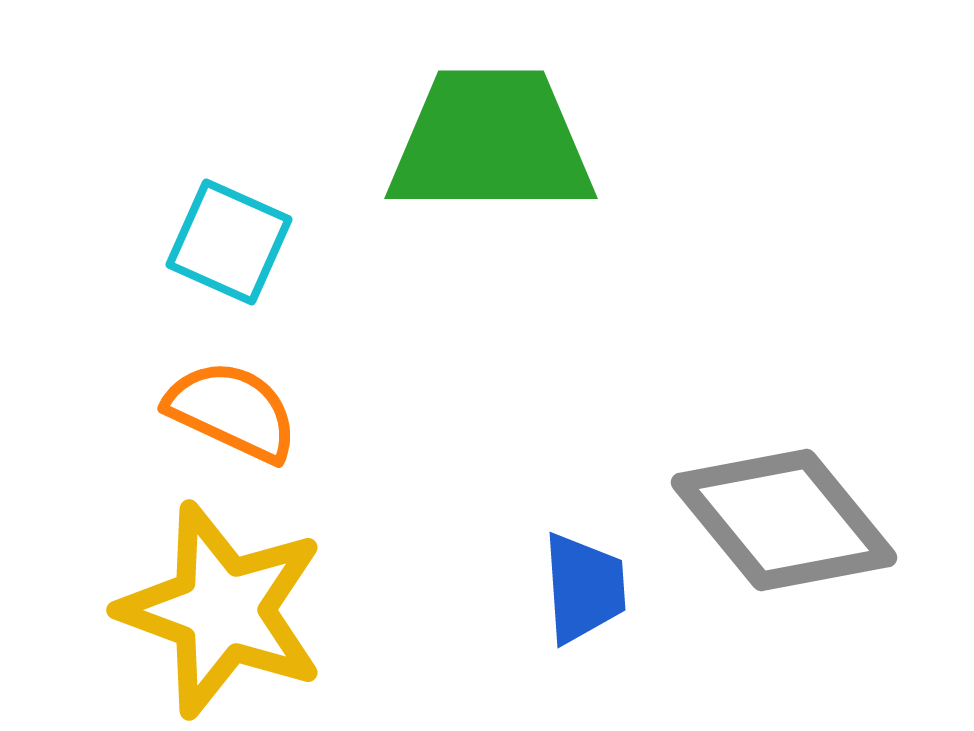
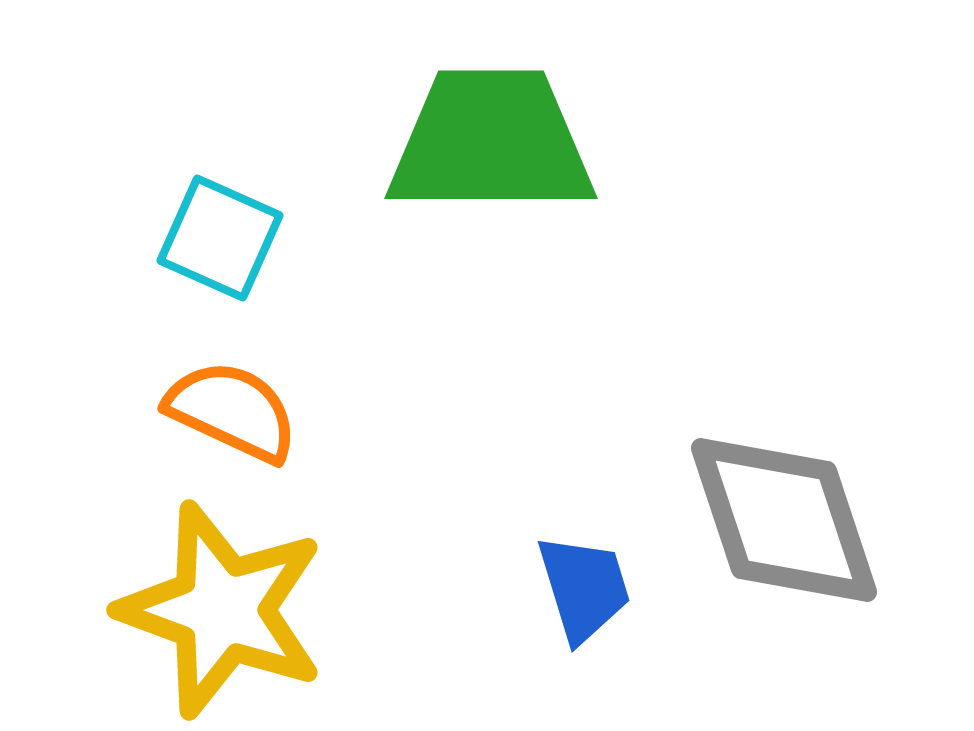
cyan square: moved 9 px left, 4 px up
gray diamond: rotated 21 degrees clockwise
blue trapezoid: rotated 13 degrees counterclockwise
